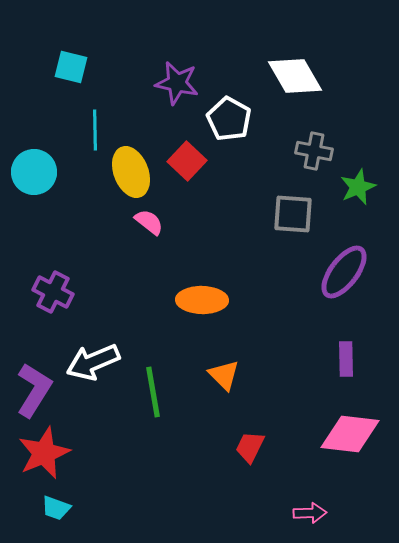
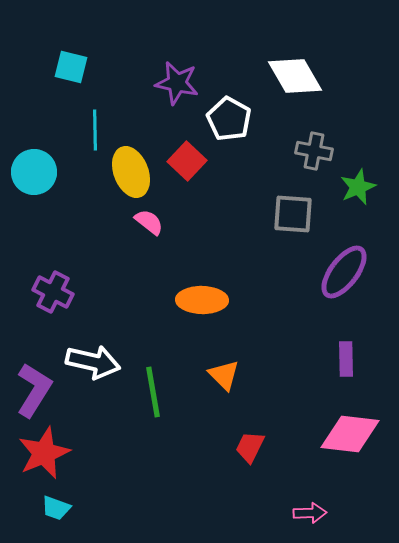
white arrow: rotated 144 degrees counterclockwise
